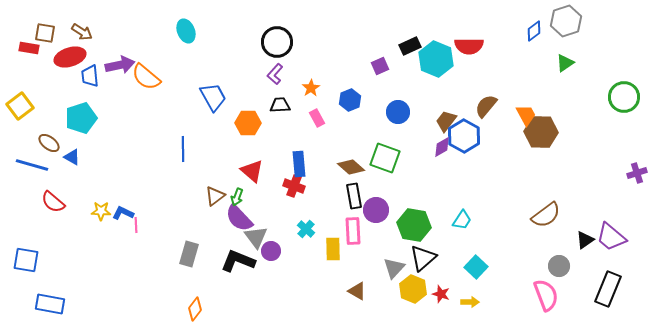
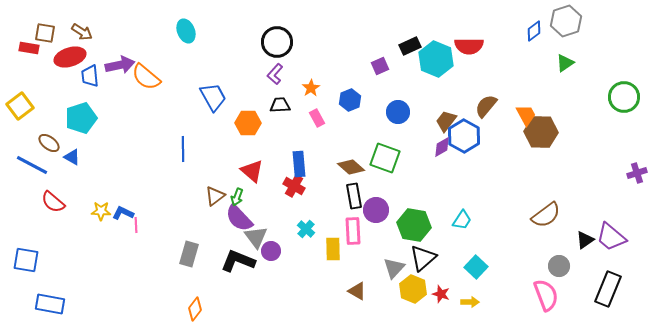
blue line at (32, 165): rotated 12 degrees clockwise
red cross at (294, 186): rotated 10 degrees clockwise
